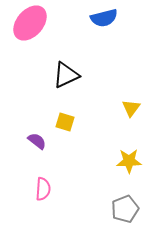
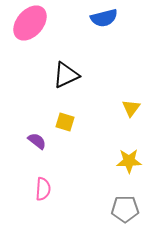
gray pentagon: rotated 20 degrees clockwise
